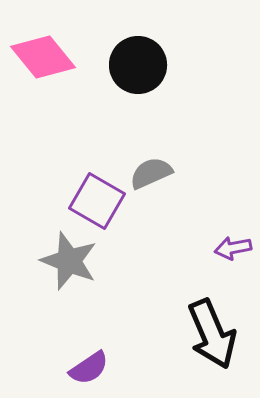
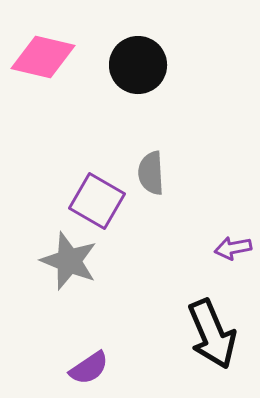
pink diamond: rotated 38 degrees counterclockwise
gray semicircle: rotated 69 degrees counterclockwise
